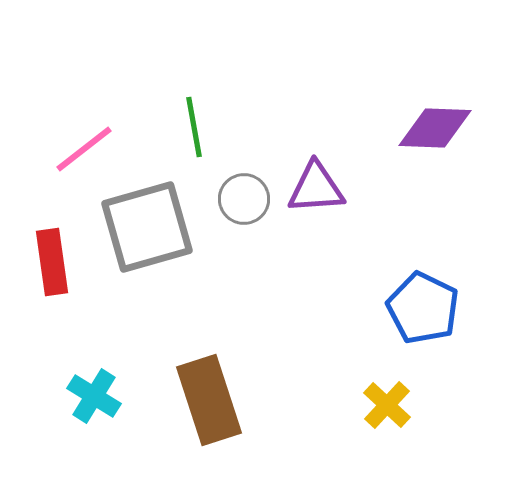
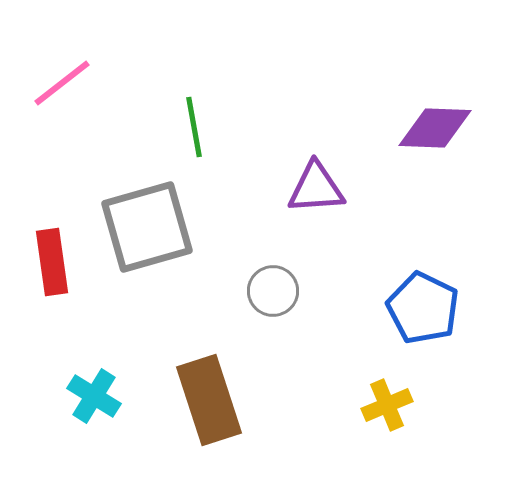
pink line: moved 22 px left, 66 px up
gray circle: moved 29 px right, 92 px down
yellow cross: rotated 24 degrees clockwise
